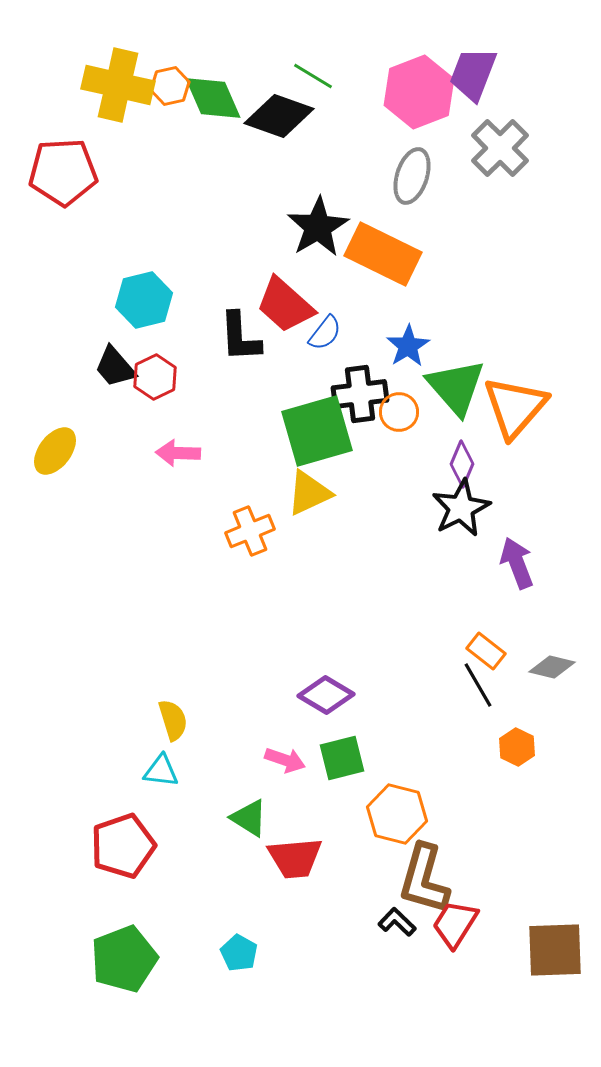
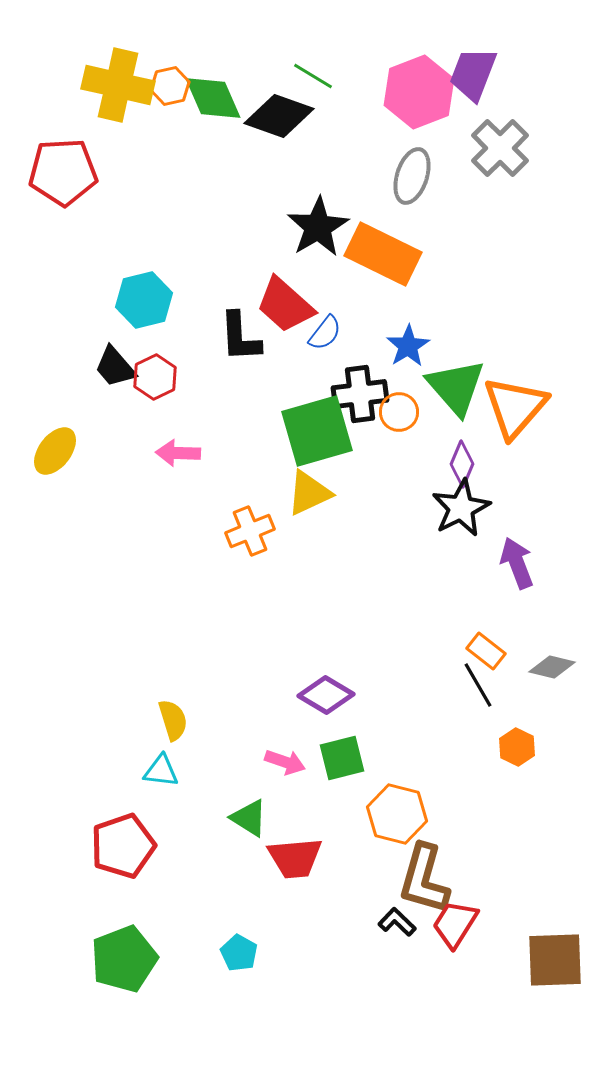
pink arrow at (285, 760): moved 2 px down
brown square at (555, 950): moved 10 px down
